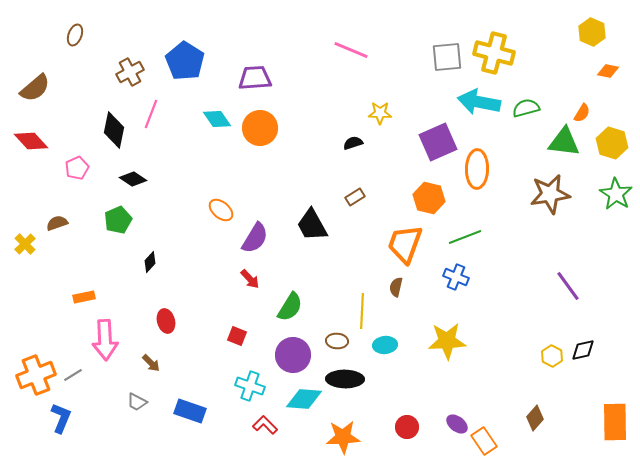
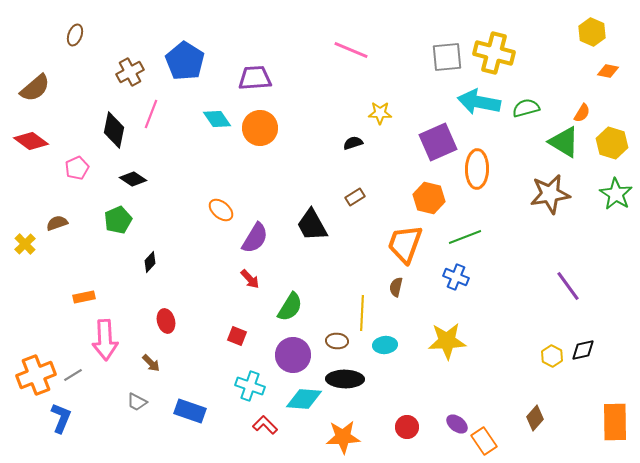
red diamond at (31, 141): rotated 12 degrees counterclockwise
green triangle at (564, 142): rotated 24 degrees clockwise
yellow line at (362, 311): moved 2 px down
